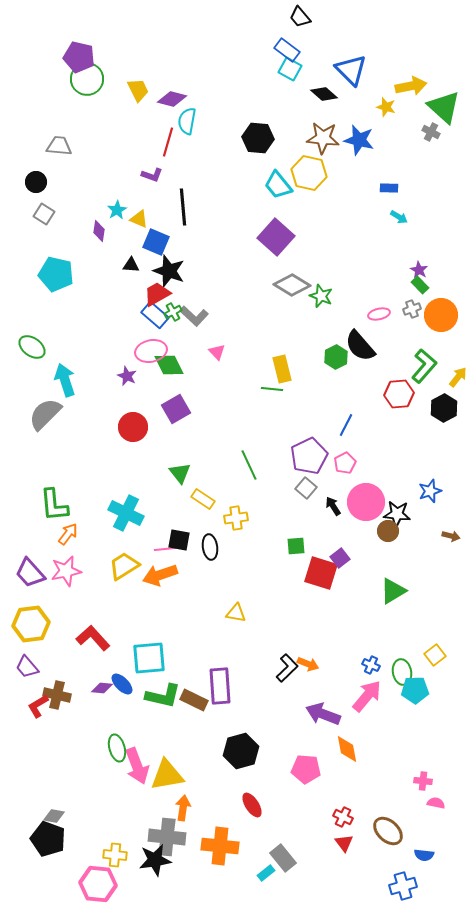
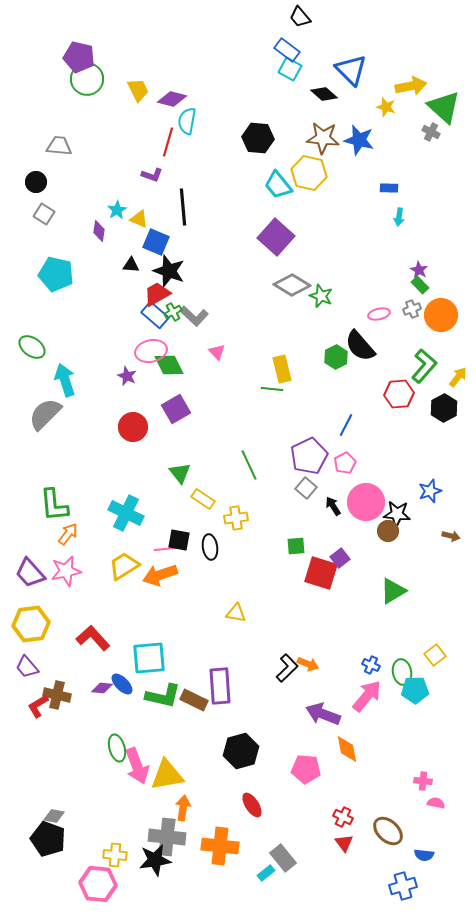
cyan arrow at (399, 217): rotated 66 degrees clockwise
